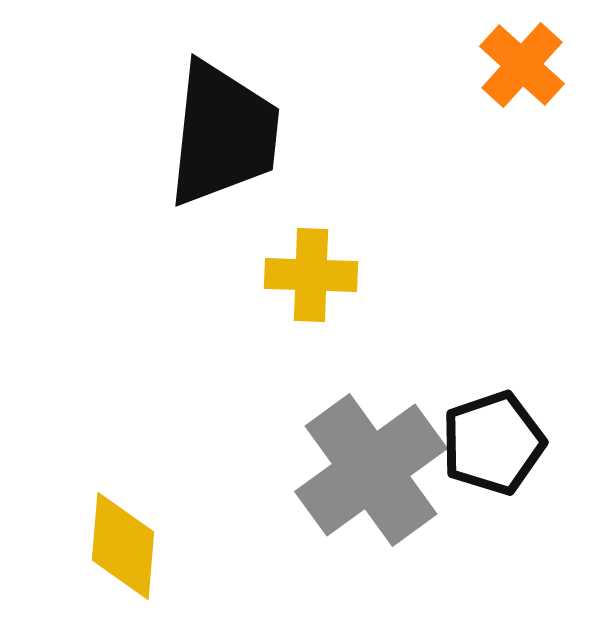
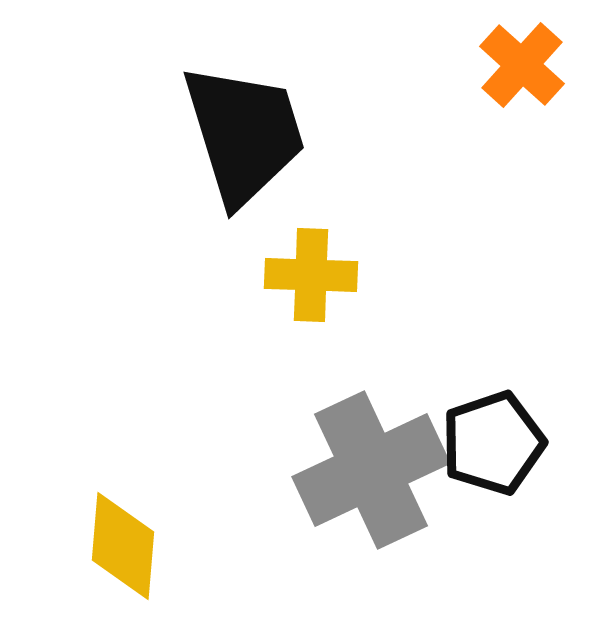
black trapezoid: moved 21 px right; rotated 23 degrees counterclockwise
gray cross: rotated 11 degrees clockwise
